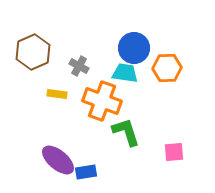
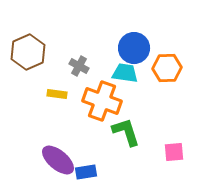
brown hexagon: moved 5 px left
